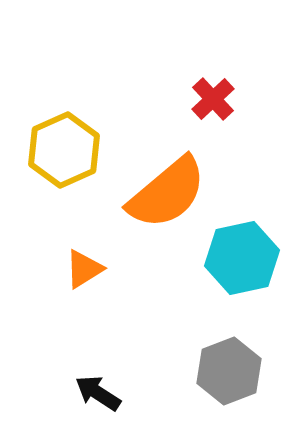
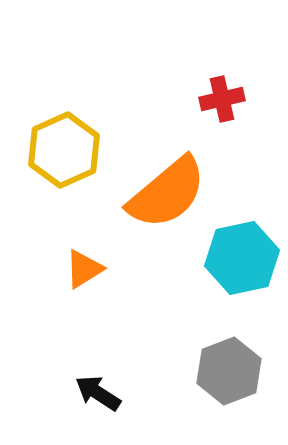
red cross: moved 9 px right; rotated 30 degrees clockwise
